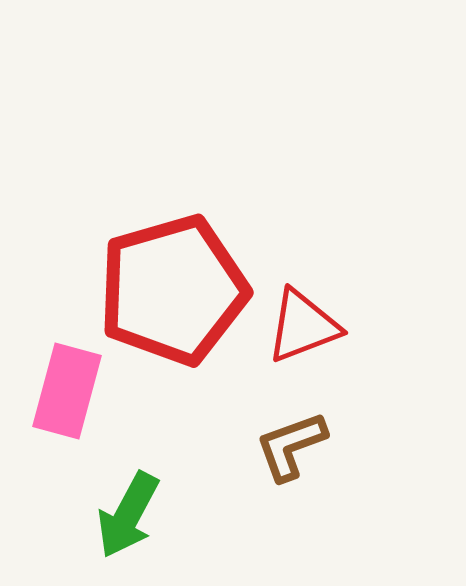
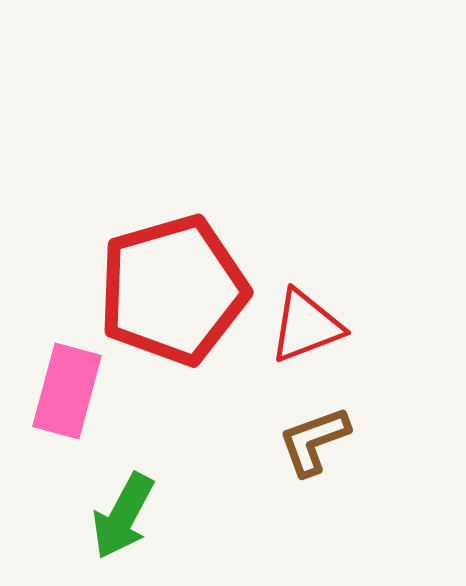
red triangle: moved 3 px right
brown L-shape: moved 23 px right, 5 px up
green arrow: moved 5 px left, 1 px down
